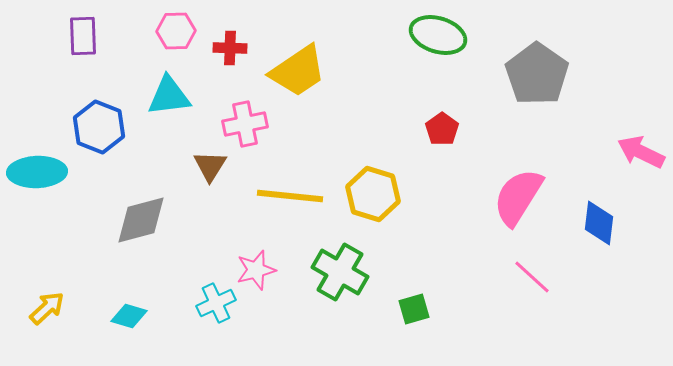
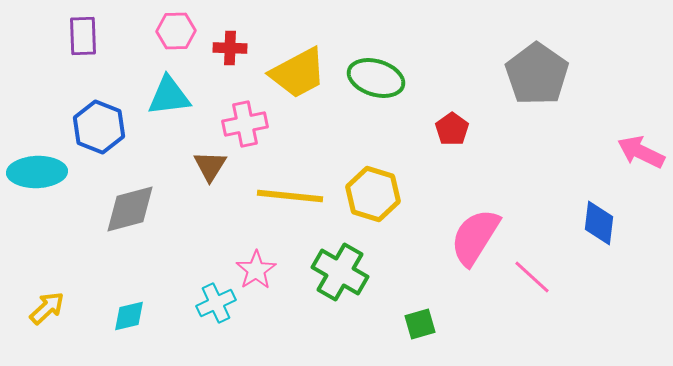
green ellipse: moved 62 px left, 43 px down
yellow trapezoid: moved 2 px down; rotated 6 degrees clockwise
red pentagon: moved 10 px right
pink semicircle: moved 43 px left, 40 px down
gray diamond: moved 11 px left, 11 px up
pink star: rotated 18 degrees counterclockwise
green square: moved 6 px right, 15 px down
cyan diamond: rotated 30 degrees counterclockwise
